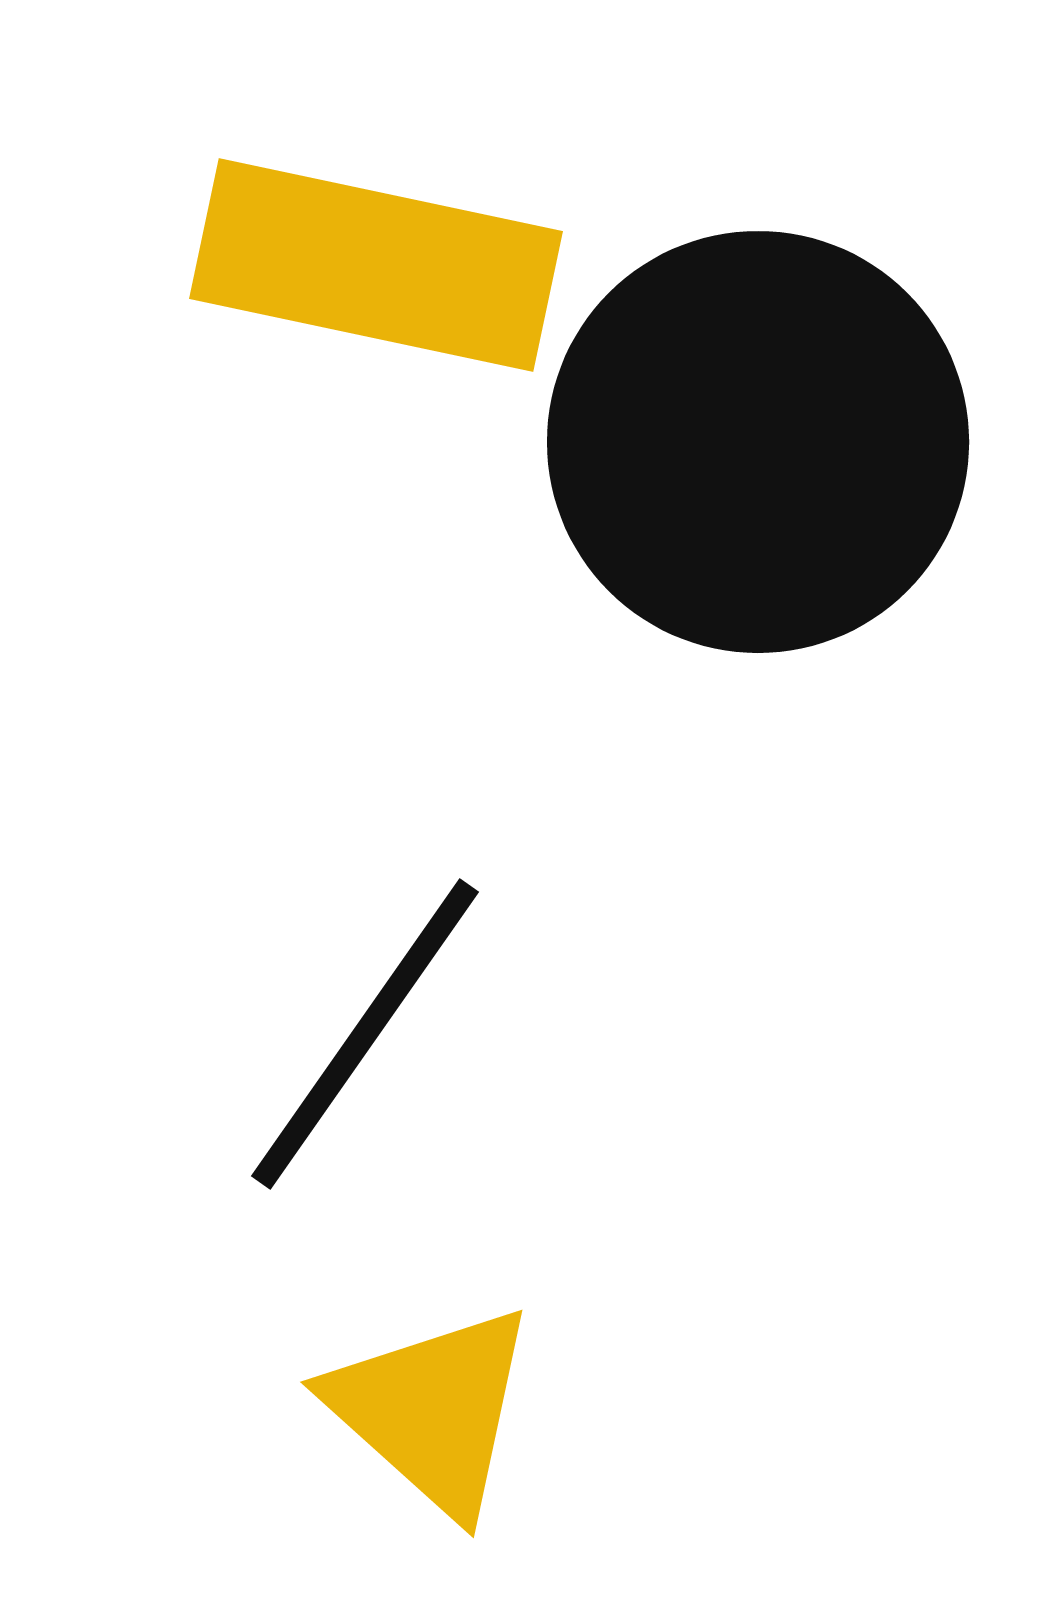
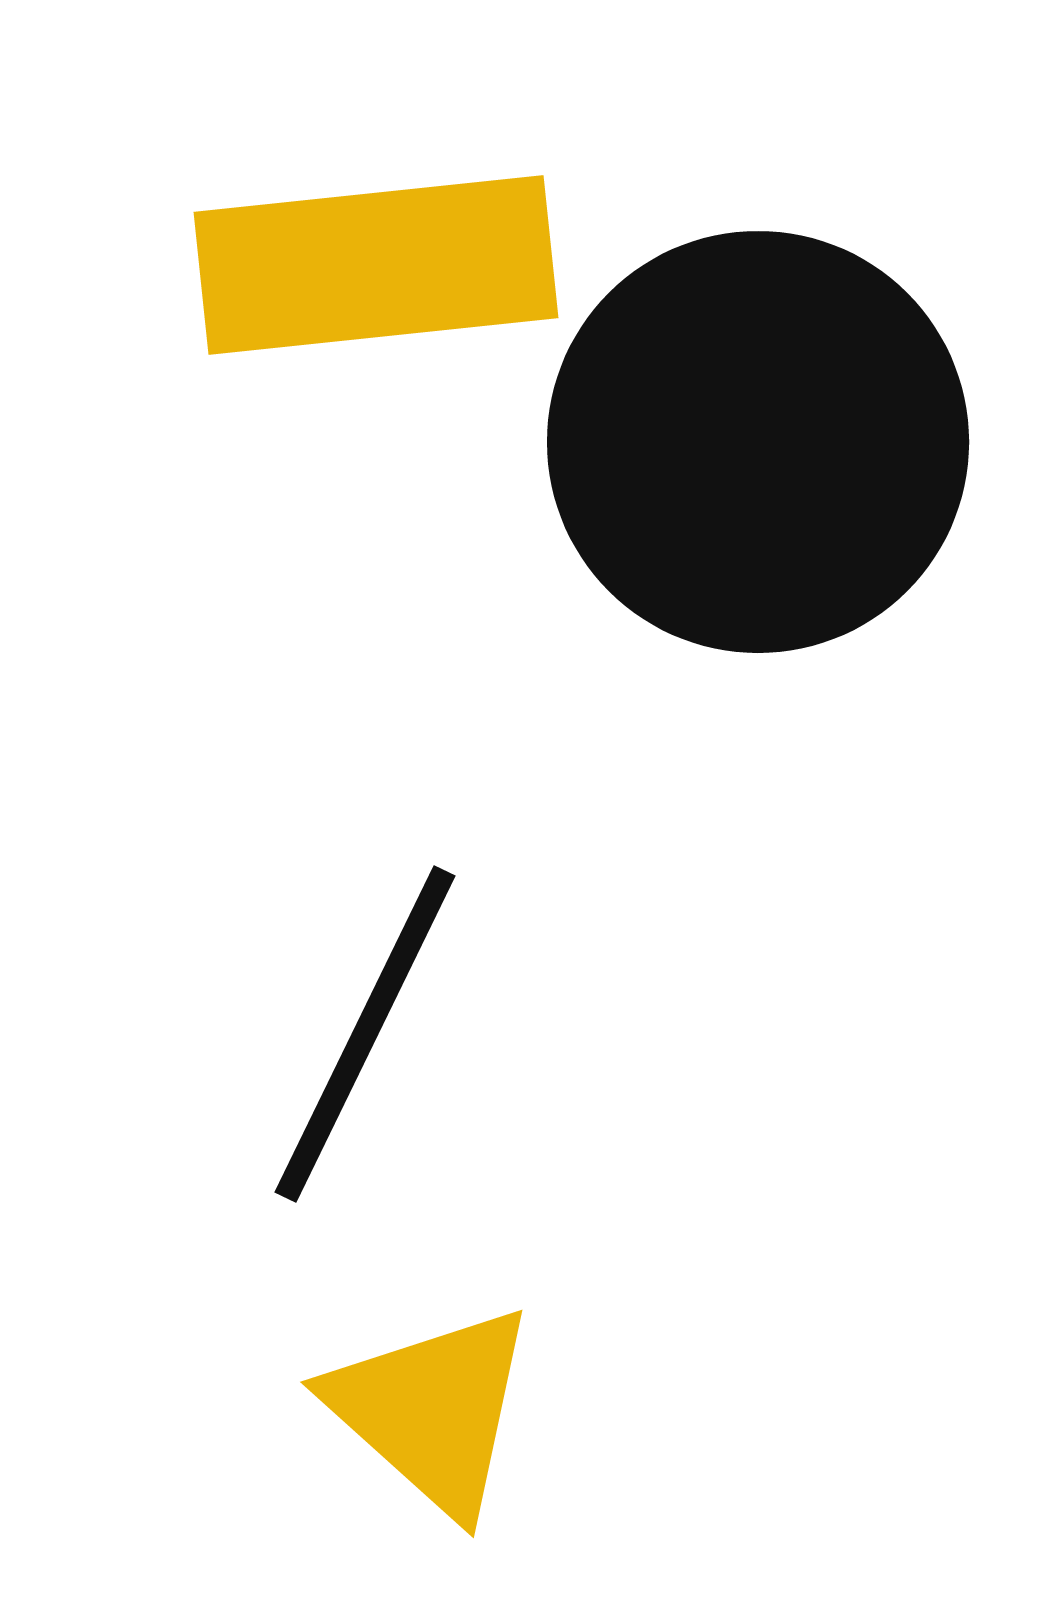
yellow rectangle: rotated 18 degrees counterclockwise
black line: rotated 9 degrees counterclockwise
